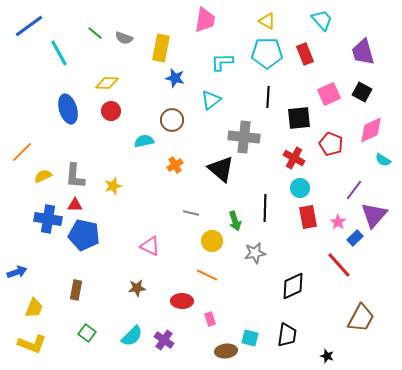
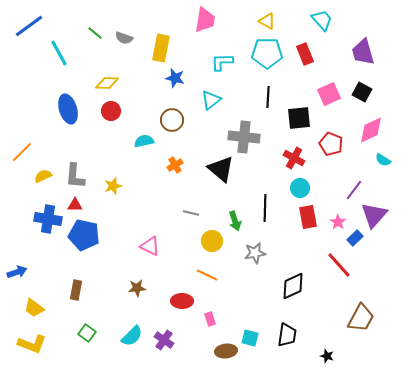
yellow trapezoid at (34, 308): rotated 105 degrees clockwise
